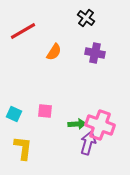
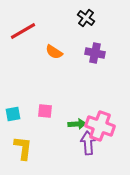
orange semicircle: rotated 90 degrees clockwise
cyan square: moved 1 px left; rotated 35 degrees counterclockwise
pink cross: moved 1 px down
purple arrow: rotated 20 degrees counterclockwise
